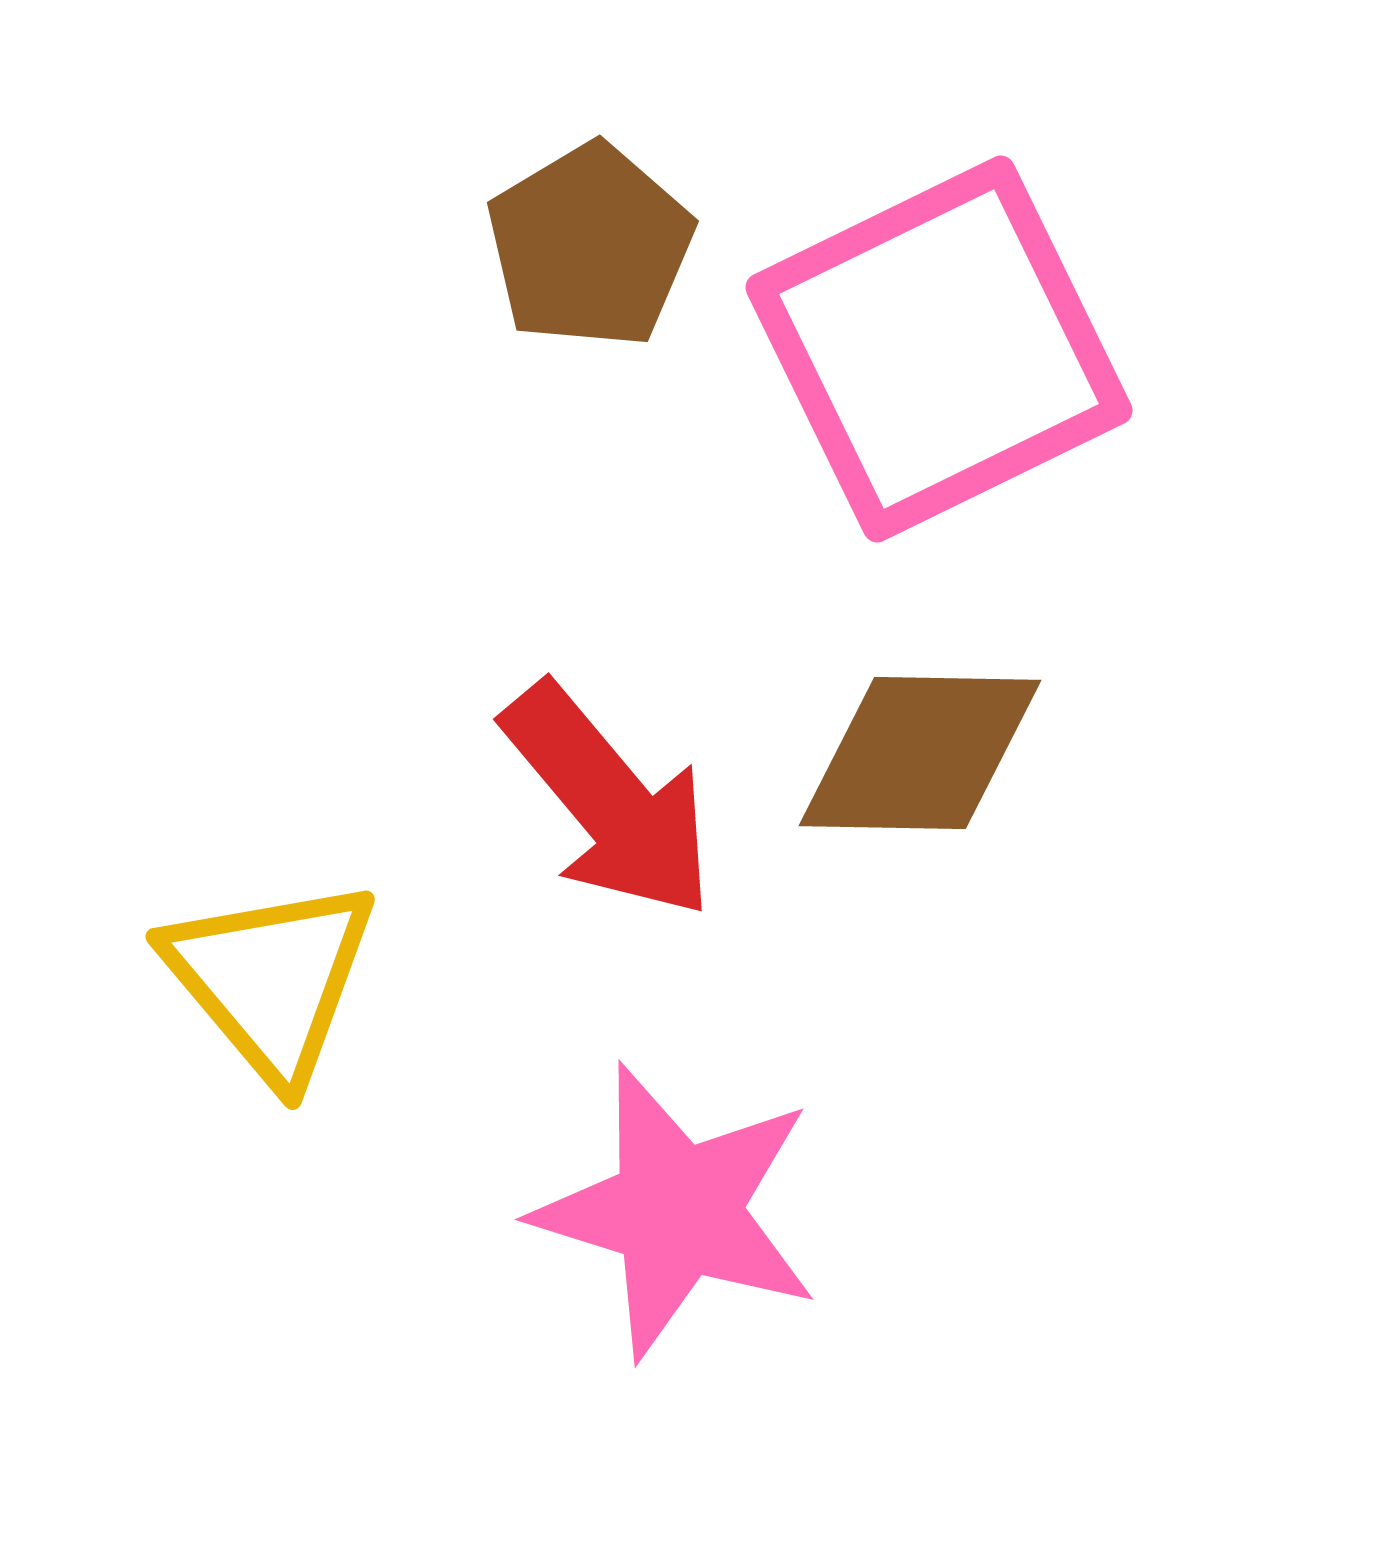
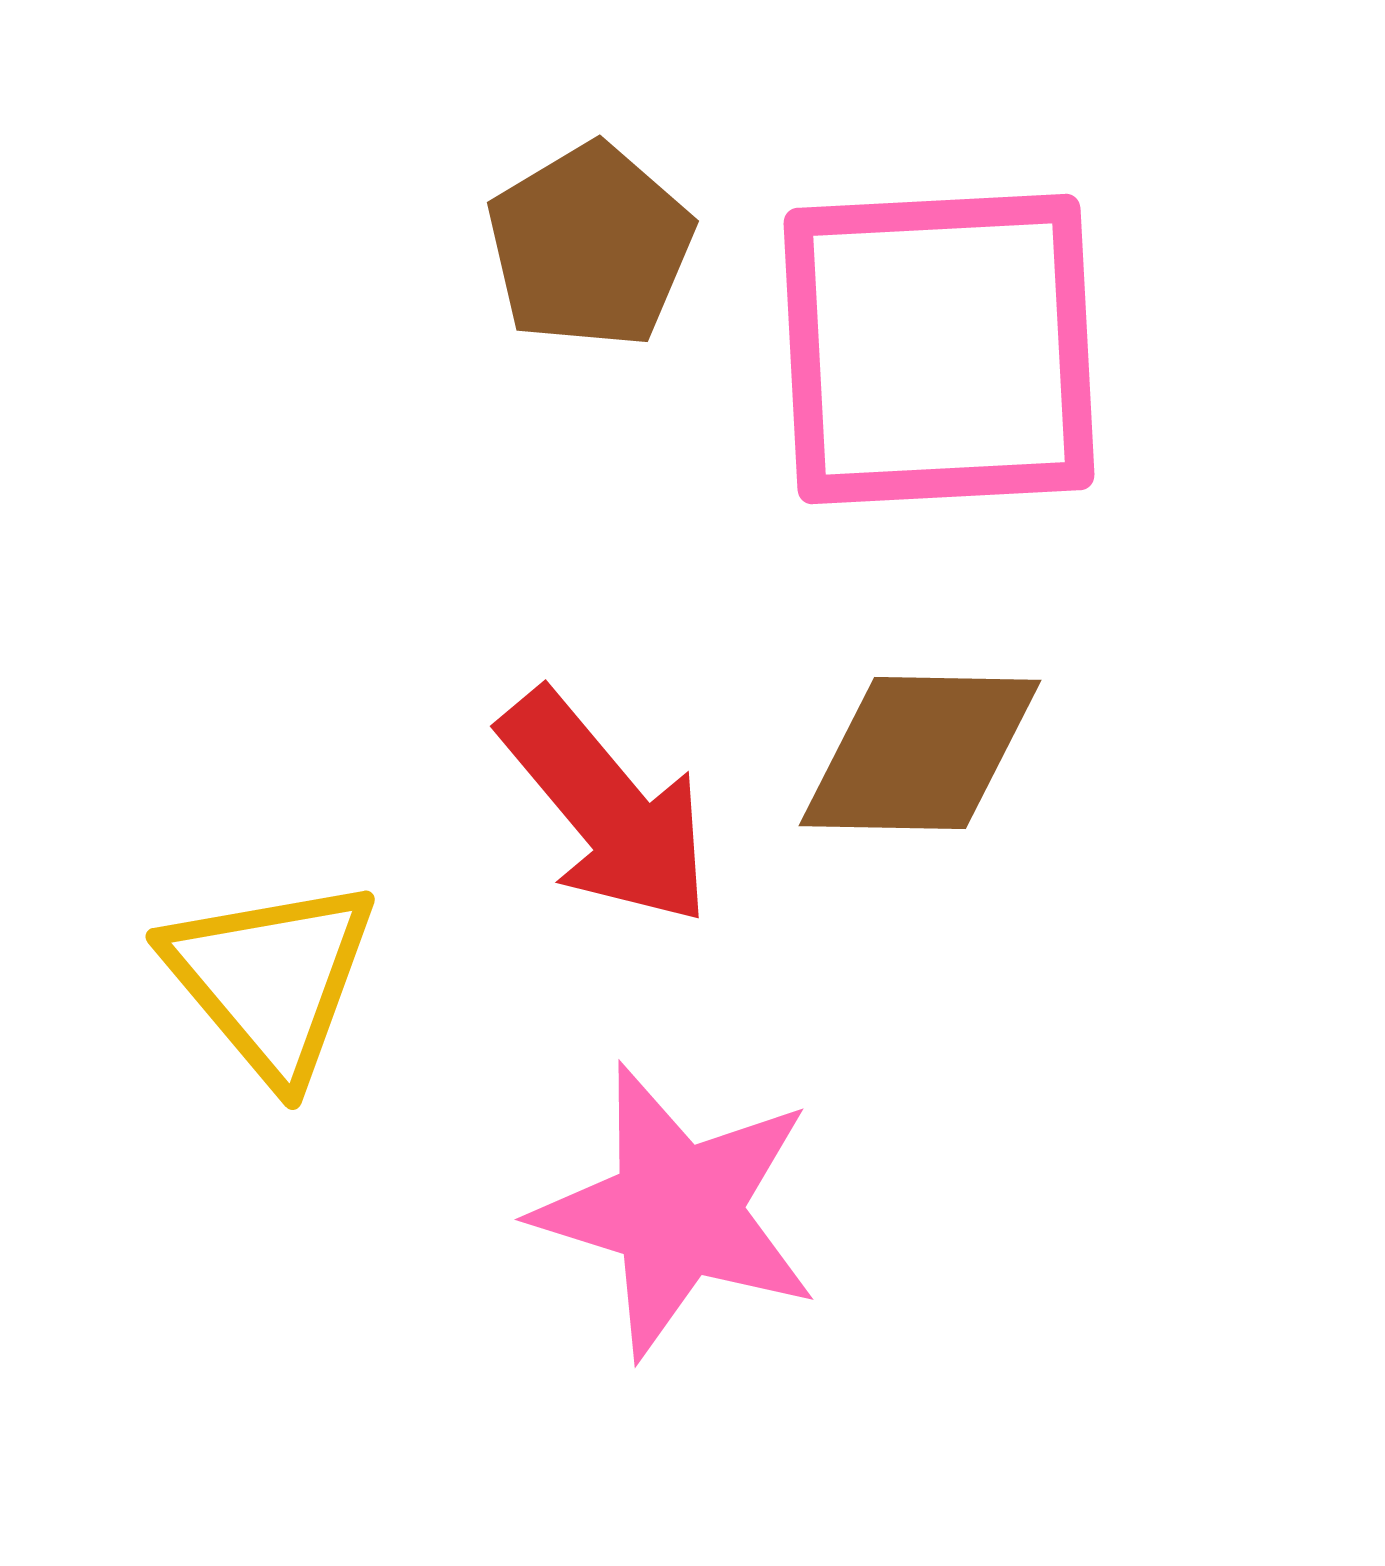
pink square: rotated 23 degrees clockwise
red arrow: moved 3 px left, 7 px down
